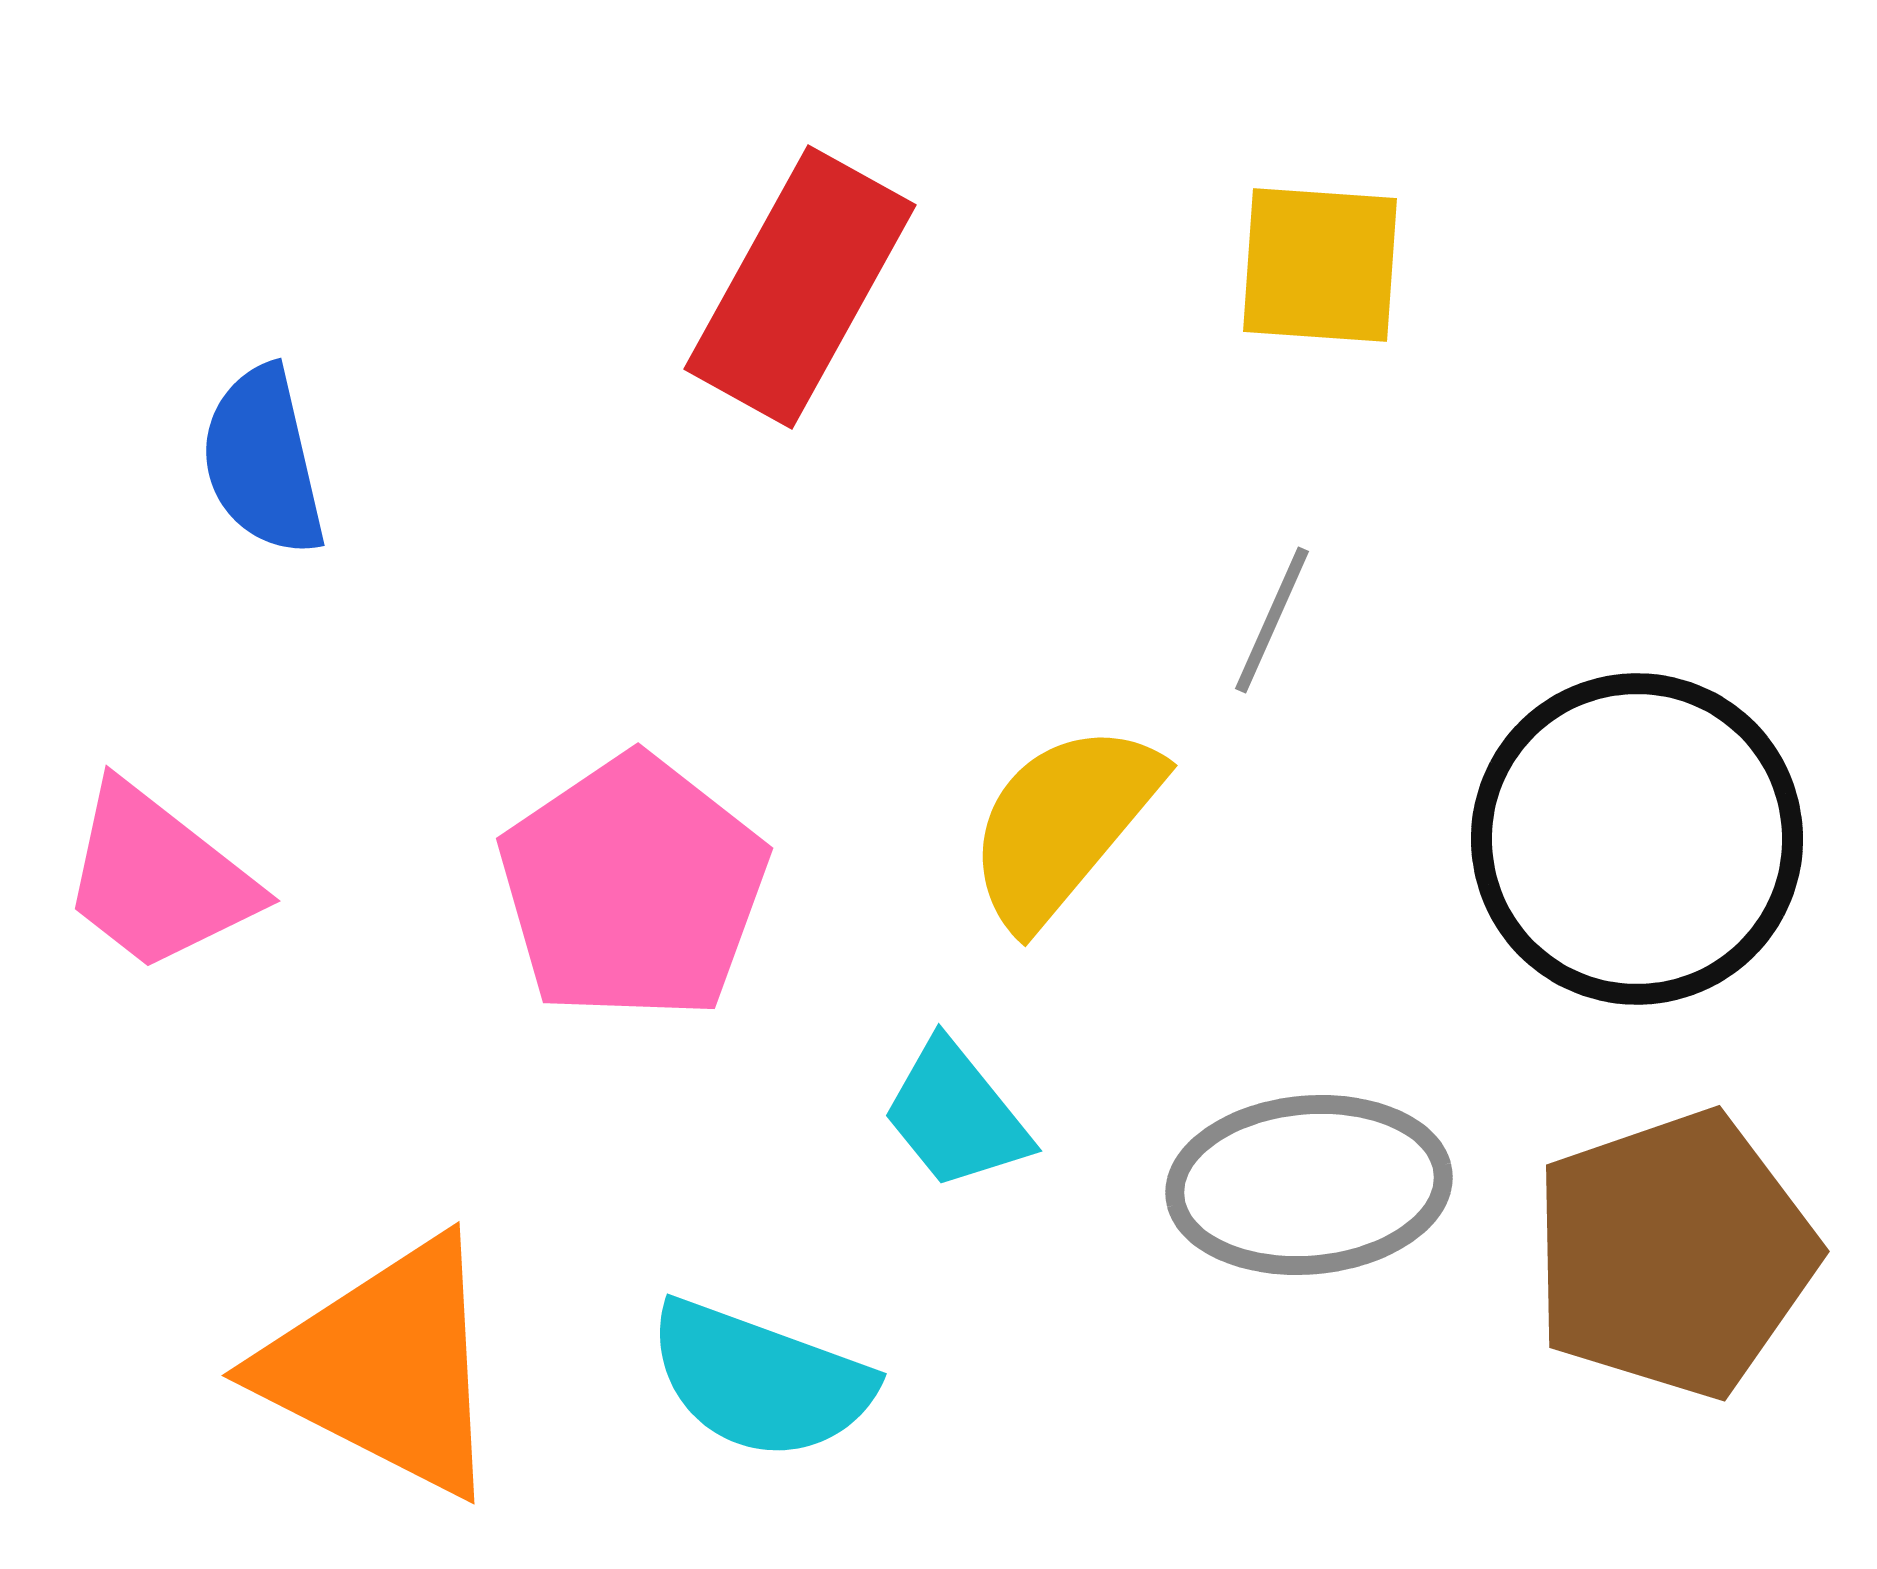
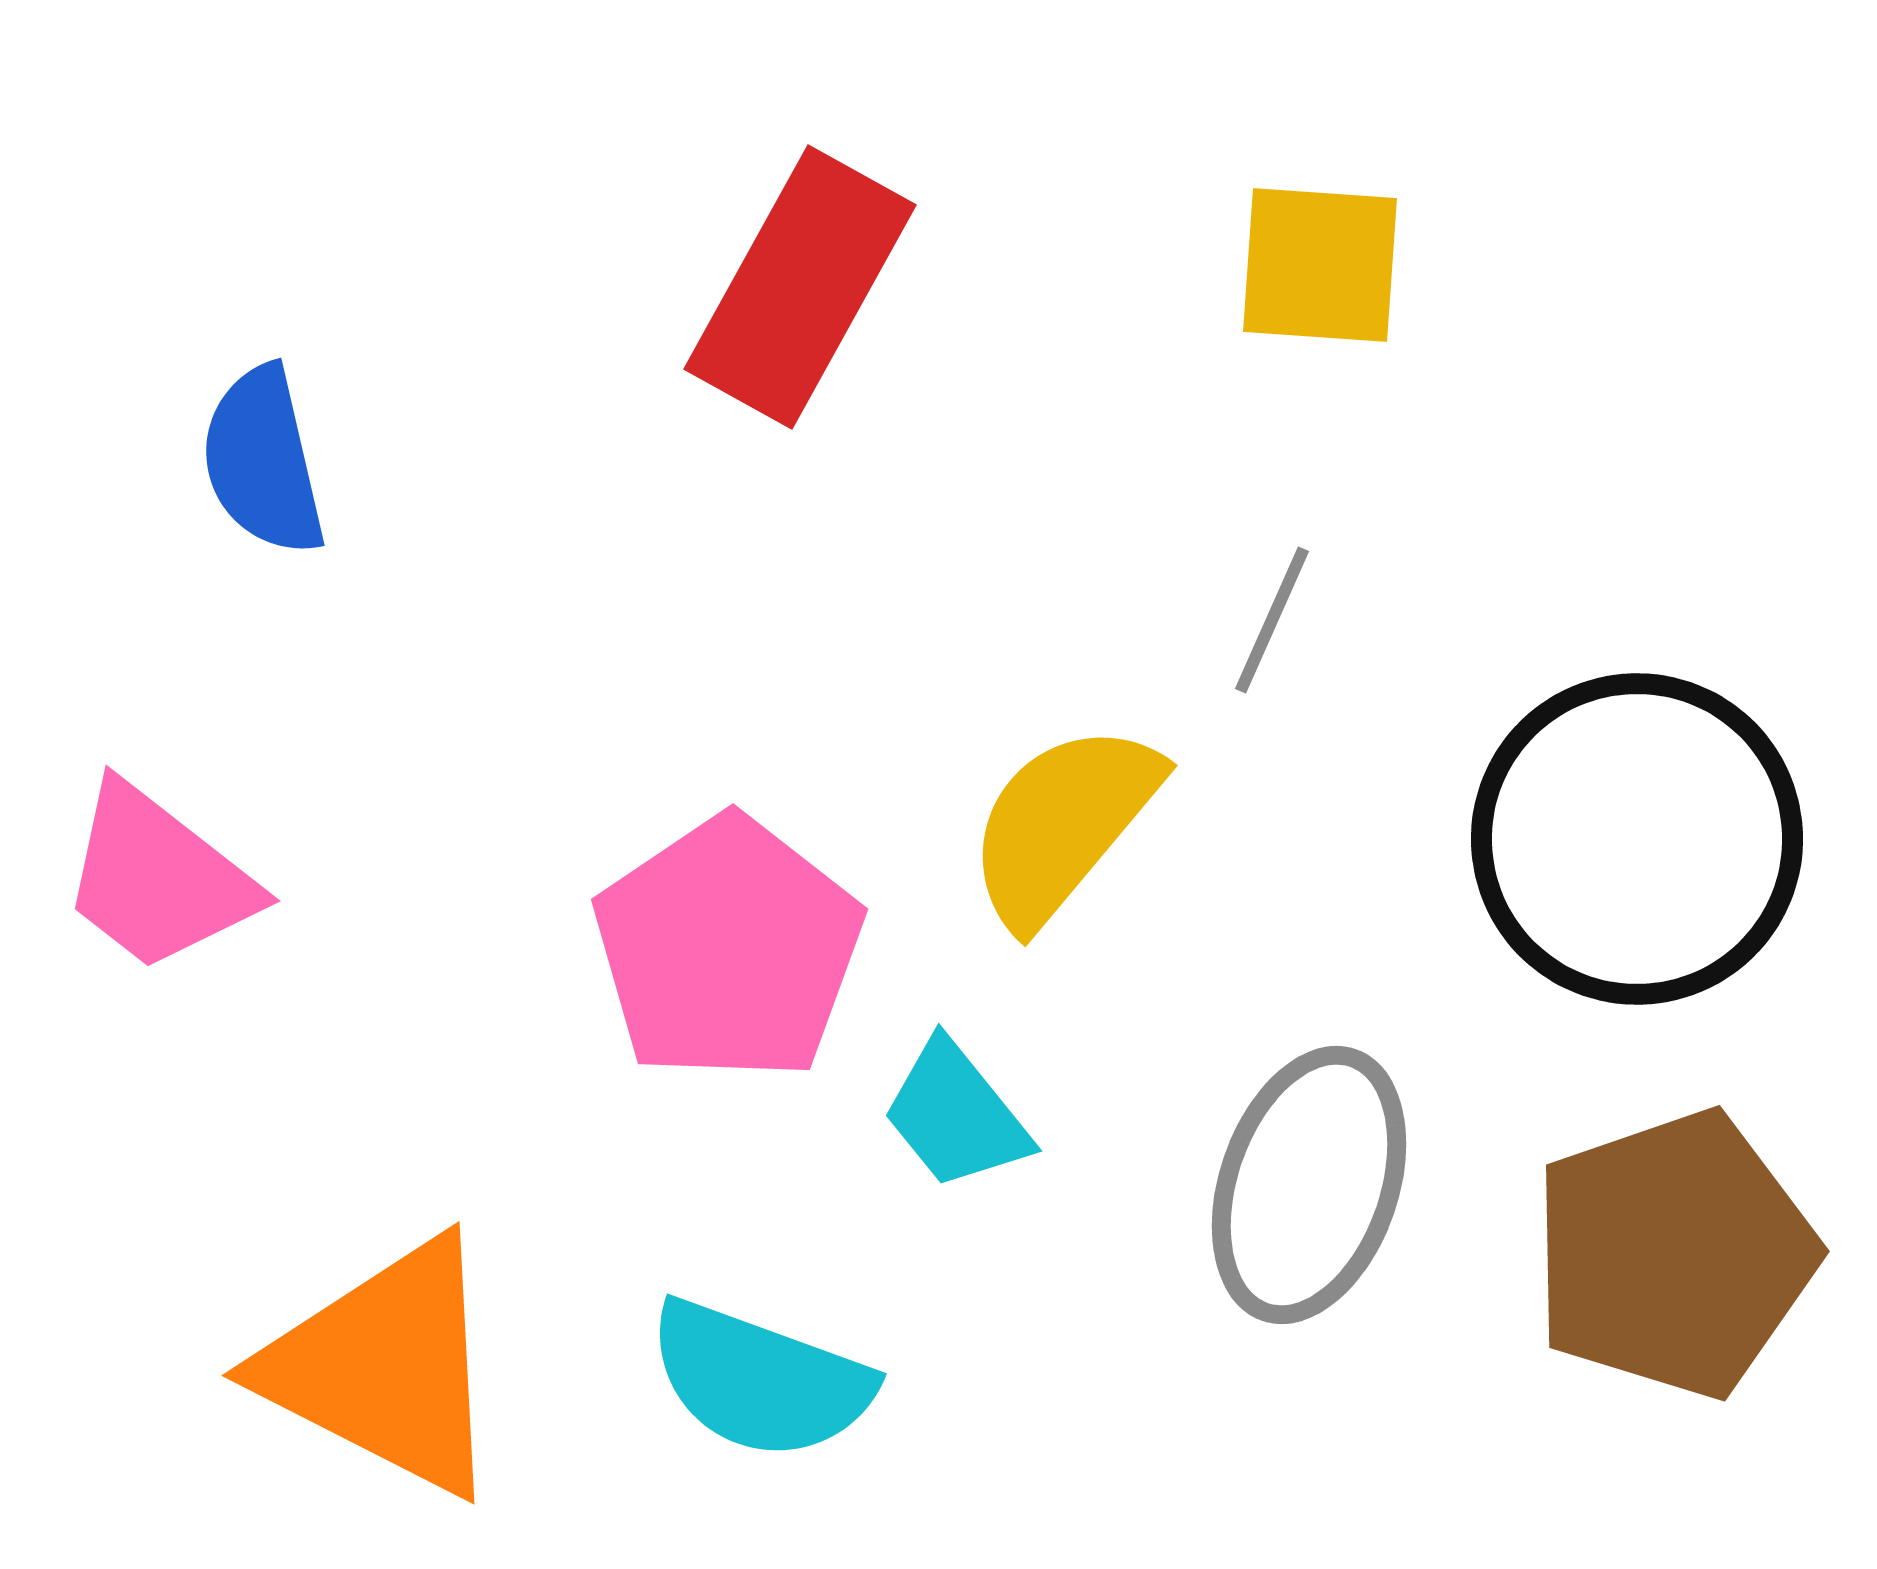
pink pentagon: moved 95 px right, 61 px down
gray ellipse: rotated 66 degrees counterclockwise
